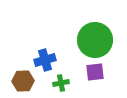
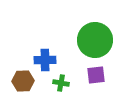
blue cross: rotated 15 degrees clockwise
purple square: moved 1 px right, 3 px down
green cross: rotated 21 degrees clockwise
